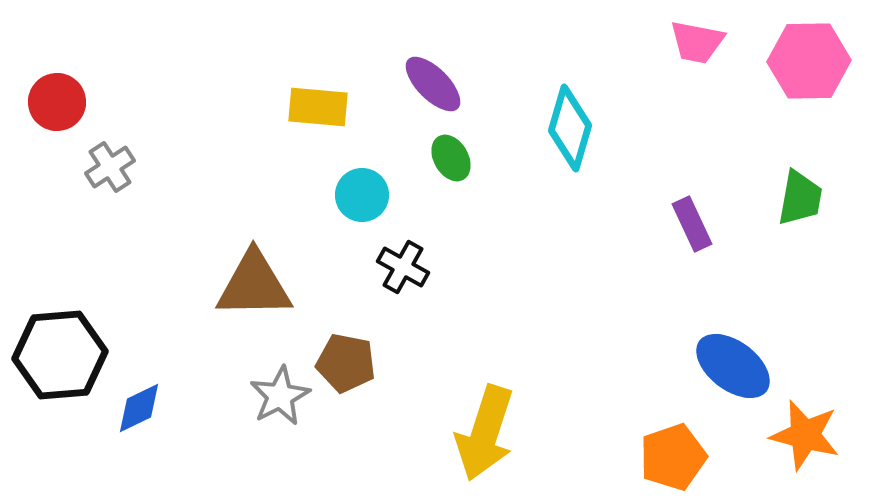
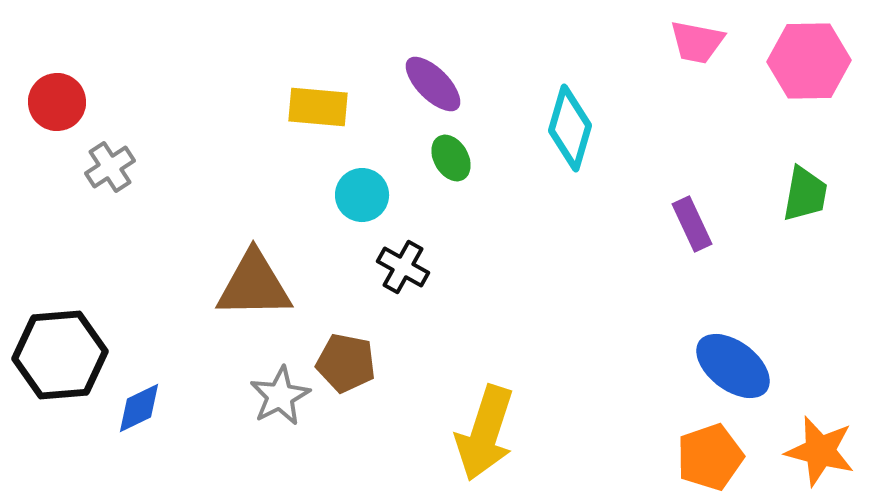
green trapezoid: moved 5 px right, 4 px up
orange star: moved 15 px right, 16 px down
orange pentagon: moved 37 px right
